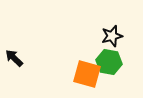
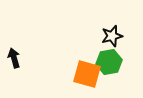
black arrow: rotated 30 degrees clockwise
green hexagon: rotated 20 degrees counterclockwise
